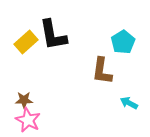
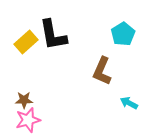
cyan pentagon: moved 8 px up
brown L-shape: rotated 16 degrees clockwise
pink star: rotated 30 degrees clockwise
